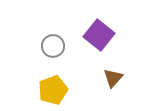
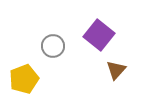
brown triangle: moved 3 px right, 8 px up
yellow pentagon: moved 29 px left, 11 px up
